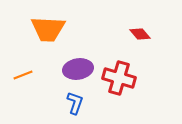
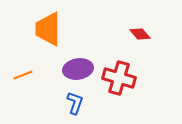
orange trapezoid: rotated 87 degrees clockwise
